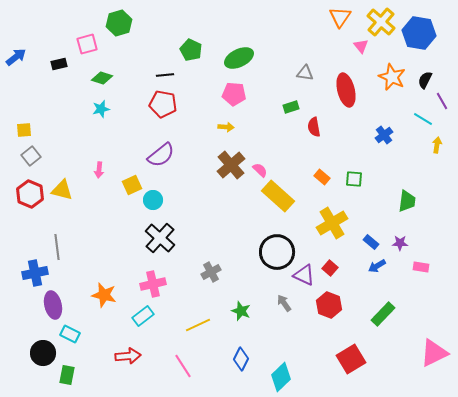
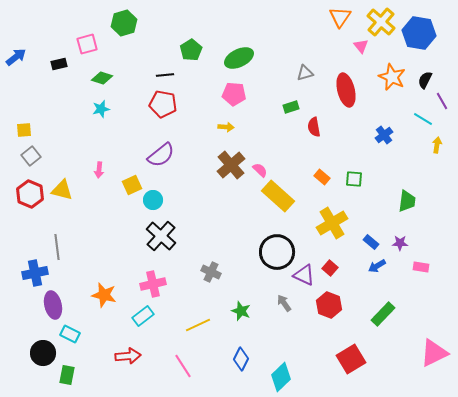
green hexagon at (119, 23): moved 5 px right
green pentagon at (191, 50): rotated 15 degrees clockwise
gray triangle at (305, 73): rotated 24 degrees counterclockwise
black cross at (160, 238): moved 1 px right, 2 px up
gray cross at (211, 272): rotated 36 degrees counterclockwise
